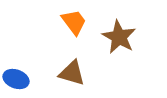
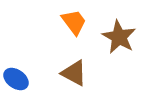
brown triangle: moved 2 px right; rotated 12 degrees clockwise
blue ellipse: rotated 15 degrees clockwise
